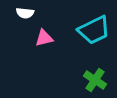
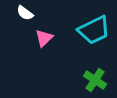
white semicircle: rotated 30 degrees clockwise
pink triangle: rotated 30 degrees counterclockwise
